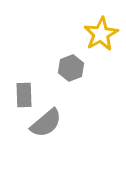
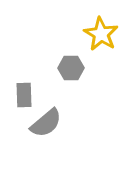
yellow star: rotated 12 degrees counterclockwise
gray hexagon: rotated 20 degrees clockwise
